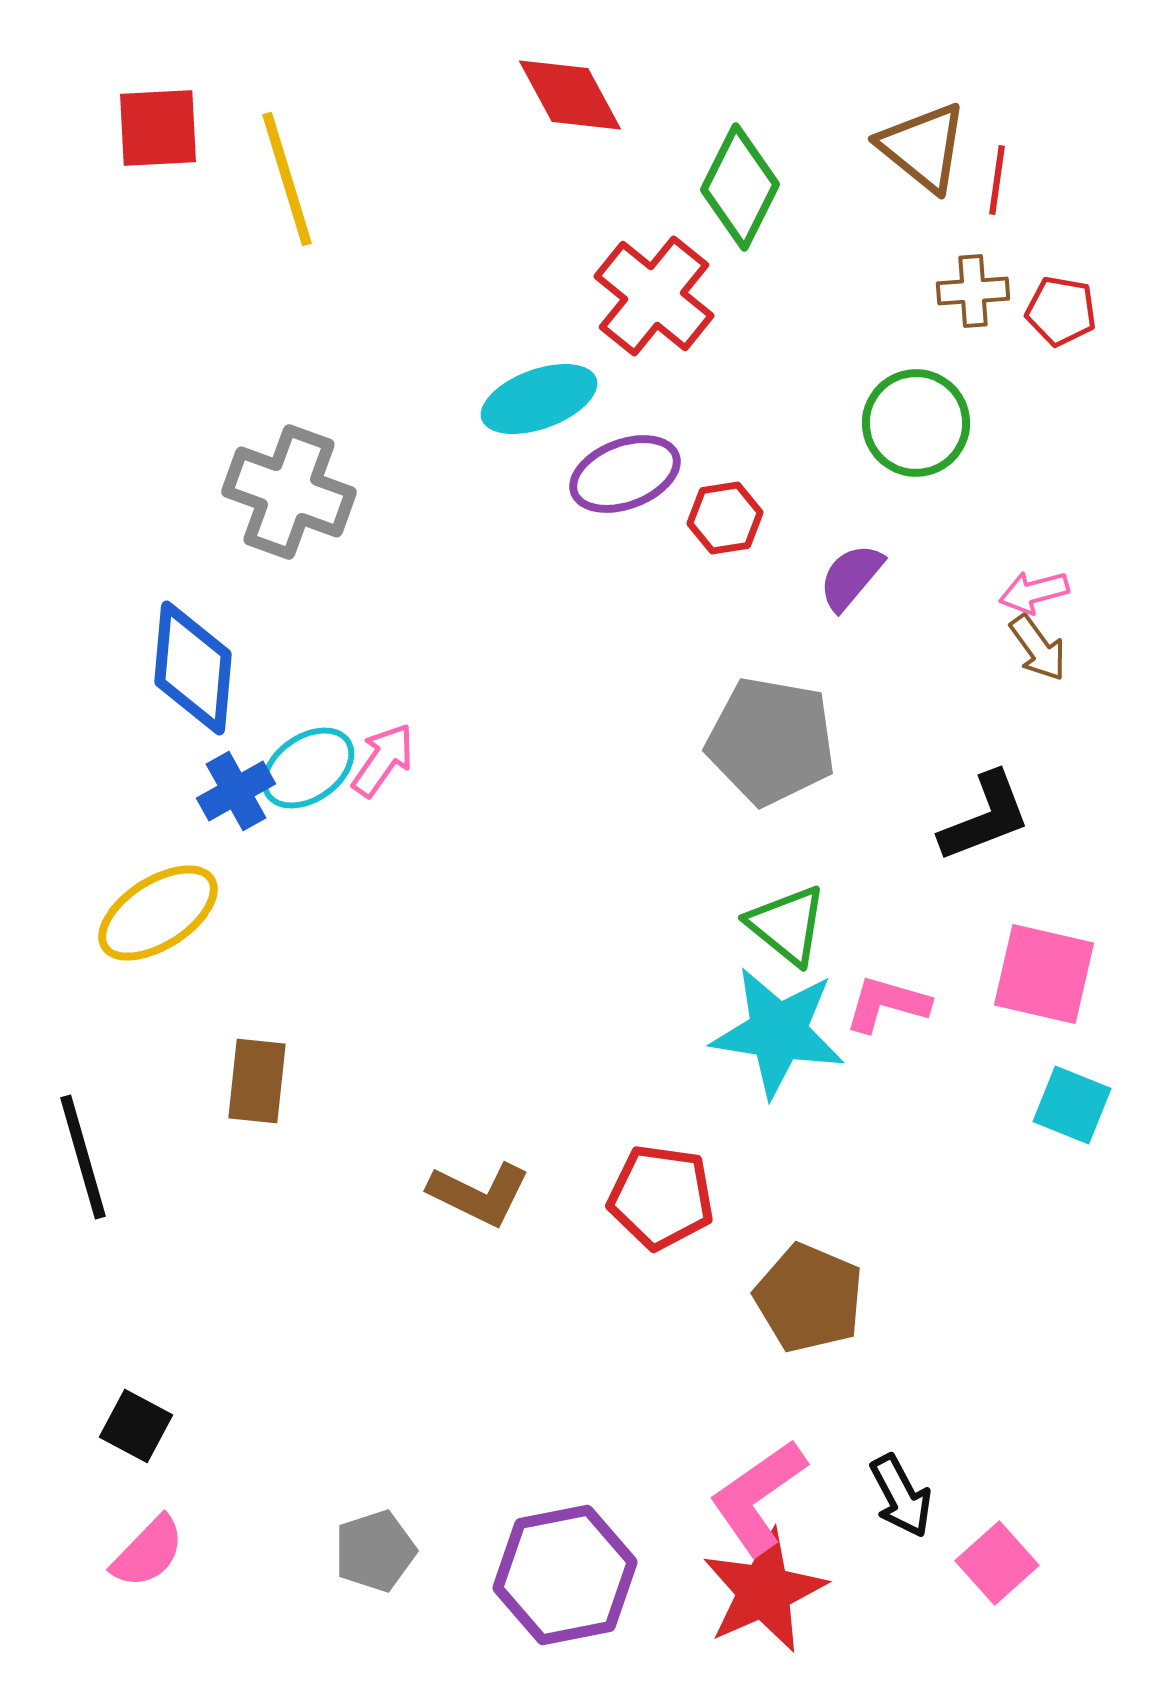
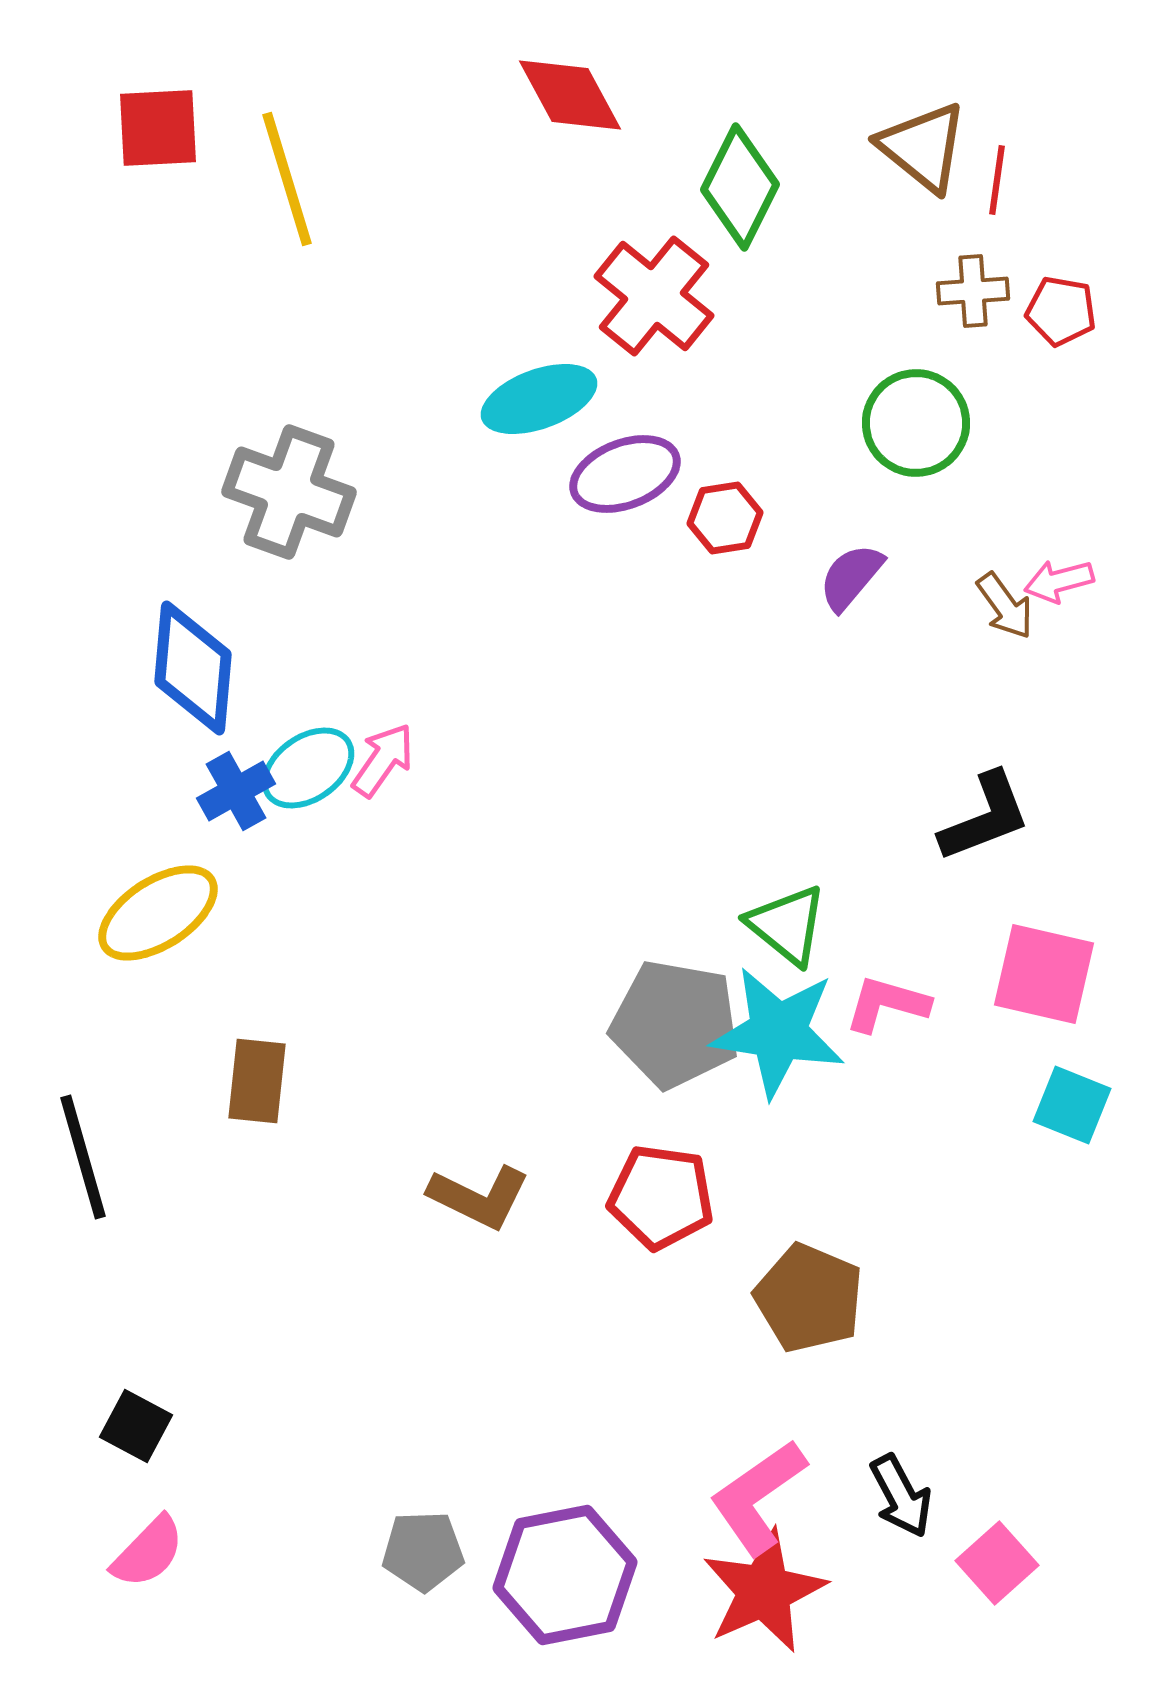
pink arrow at (1034, 592): moved 25 px right, 11 px up
brown arrow at (1038, 648): moved 33 px left, 42 px up
gray pentagon at (771, 741): moved 96 px left, 283 px down
brown L-shape at (479, 1194): moved 3 px down
gray pentagon at (375, 1551): moved 48 px right; rotated 16 degrees clockwise
